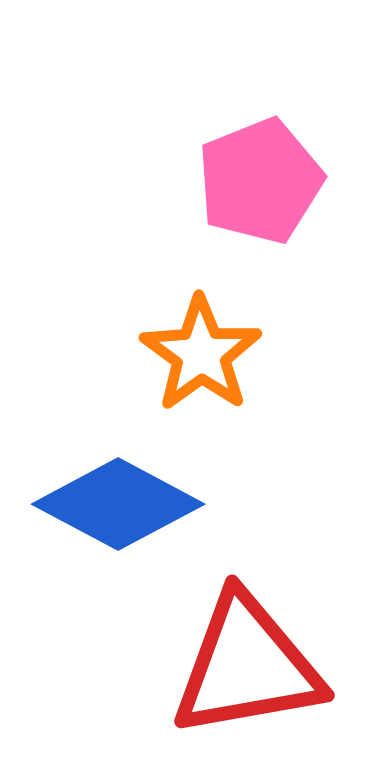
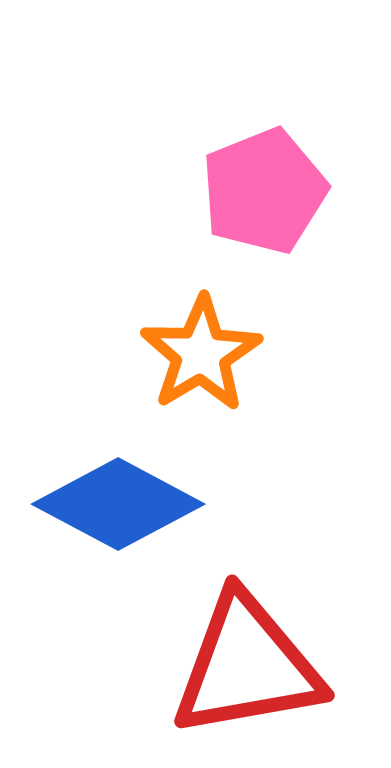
pink pentagon: moved 4 px right, 10 px down
orange star: rotated 5 degrees clockwise
